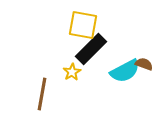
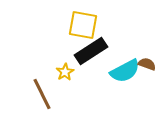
black rectangle: moved 2 px down; rotated 12 degrees clockwise
brown semicircle: moved 3 px right
yellow star: moved 7 px left
brown line: rotated 36 degrees counterclockwise
